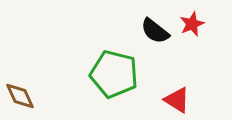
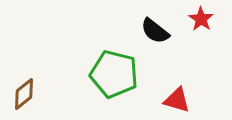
red star: moved 9 px right, 5 px up; rotated 15 degrees counterclockwise
brown diamond: moved 4 px right, 2 px up; rotated 76 degrees clockwise
red triangle: rotated 16 degrees counterclockwise
